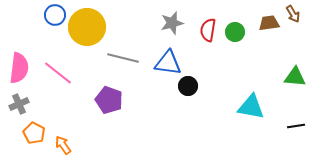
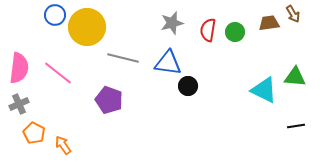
cyan triangle: moved 13 px right, 17 px up; rotated 16 degrees clockwise
